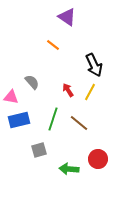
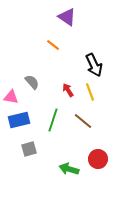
yellow line: rotated 48 degrees counterclockwise
green line: moved 1 px down
brown line: moved 4 px right, 2 px up
gray square: moved 10 px left, 1 px up
green arrow: rotated 12 degrees clockwise
